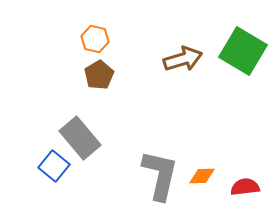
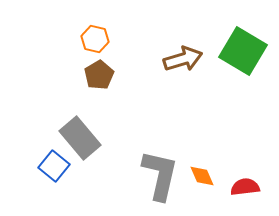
orange diamond: rotated 68 degrees clockwise
